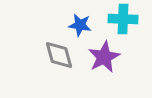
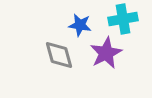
cyan cross: rotated 12 degrees counterclockwise
purple star: moved 2 px right, 4 px up
